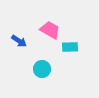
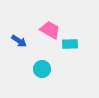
cyan rectangle: moved 3 px up
